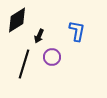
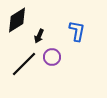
black line: rotated 28 degrees clockwise
